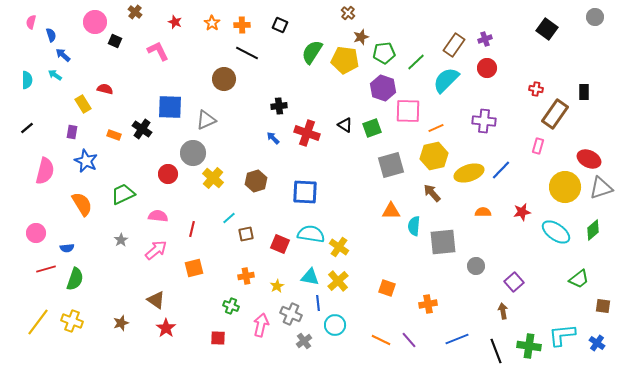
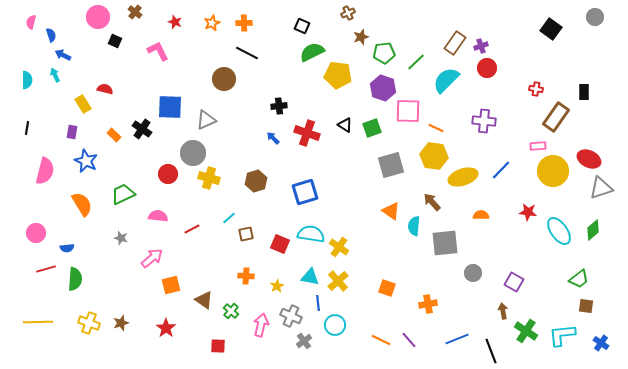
brown cross at (348, 13): rotated 24 degrees clockwise
pink circle at (95, 22): moved 3 px right, 5 px up
orange star at (212, 23): rotated 14 degrees clockwise
orange cross at (242, 25): moved 2 px right, 2 px up
black square at (280, 25): moved 22 px right, 1 px down
black square at (547, 29): moved 4 px right
purple cross at (485, 39): moved 4 px left, 7 px down
brown rectangle at (454, 45): moved 1 px right, 2 px up
green semicircle at (312, 52): rotated 30 degrees clockwise
blue arrow at (63, 55): rotated 14 degrees counterclockwise
yellow pentagon at (345, 60): moved 7 px left, 15 px down
cyan arrow at (55, 75): rotated 32 degrees clockwise
brown rectangle at (555, 114): moved 1 px right, 3 px down
black line at (27, 128): rotated 40 degrees counterclockwise
orange line at (436, 128): rotated 49 degrees clockwise
orange rectangle at (114, 135): rotated 24 degrees clockwise
pink rectangle at (538, 146): rotated 70 degrees clockwise
yellow hexagon at (434, 156): rotated 20 degrees clockwise
yellow ellipse at (469, 173): moved 6 px left, 4 px down
yellow cross at (213, 178): moved 4 px left; rotated 25 degrees counterclockwise
yellow circle at (565, 187): moved 12 px left, 16 px up
blue square at (305, 192): rotated 20 degrees counterclockwise
brown arrow at (432, 193): moved 9 px down
orange triangle at (391, 211): rotated 36 degrees clockwise
orange semicircle at (483, 212): moved 2 px left, 3 px down
red star at (522, 212): moved 6 px right; rotated 18 degrees clockwise
red line at (192, 229): rotated 49 degrees clockwise
cyan ellipse at (556, 232): moved 3 px right, 1 px up; rotated 20 degrees clockwise
gray star at (121, 240): moved 2 px up; rotated 24 degrees counterclockwise
gray square at (443, 242): moved 2 px right, 1 px down
pink arrow at (156, 250): moved 4 px left, 8 px down
gray circle at (476, 266): moved 3 px left, 7 px down
orange square at (194, 268): moved 23 px left, 17 px down
orange cross at (246, 276): rotated 14 degrees clockwise
green semicircle at (75, 279): rotated 15 degrees counterclockwise
purple square at (514, 282): rotated 18 degrees counterclockwise
brown triangle at (156, 300): moved 48 px right
green cross at (231, 306): moved 5 px down; rotated 21 degrees clockwise
brown square at (603, 306): moved 17 px left
gray cross at (291, 314): moved 2 px down
yellow cross at (72, 321): moved 17 px right, 2 px down
yellow line at (38, 322): rotated 52 degrees clockwise
red square at (218, 338): moved 8 px down
blue cross at (597, 343): moved 4 px right
green cross at (529, 346): moved 3 px left, 15 px up; rotated 25 degrees clockwise
black line at (496, 351): moved 5 px left
